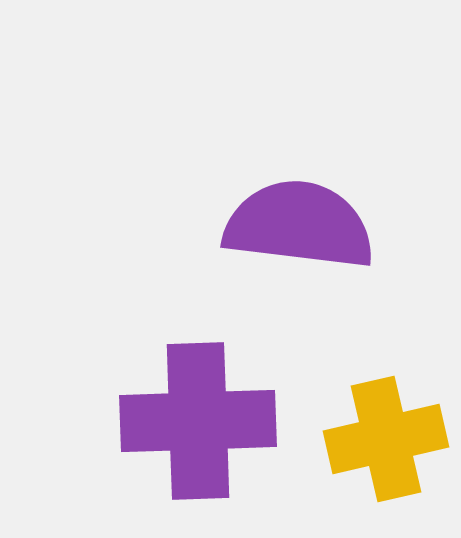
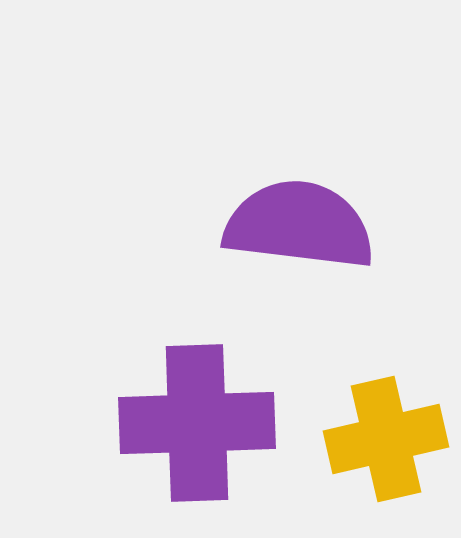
purple cross: moved 1 px left, 2 px down
